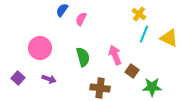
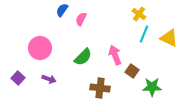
green semicircle: rotated 60 degrees clockwise
